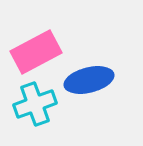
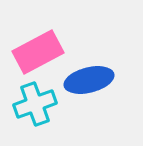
pink rectangle: moved 2 px right
